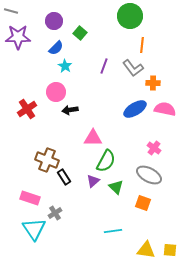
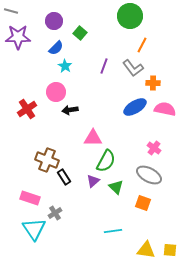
orange line: rotated 21 degrees clockwise
blue ellipse: moved 2 px up
